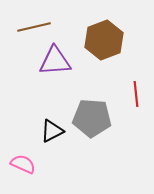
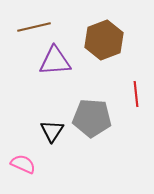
black triangle: rotated 30 degrees counterclockwise
